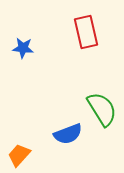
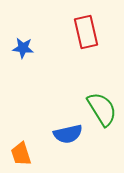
blue semicircle: rotated 8 degrees clockwise
orange trapezoid: moved 2 px right, 1 px up; rotated 60 degrees counterclockwise
